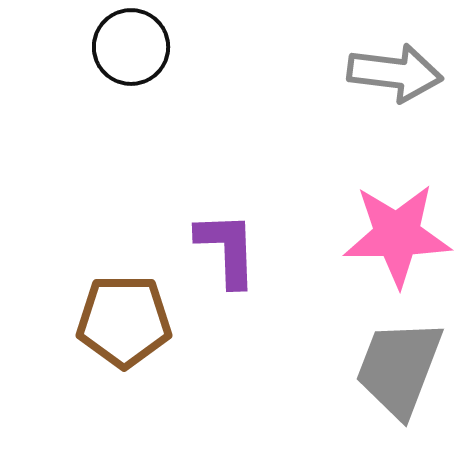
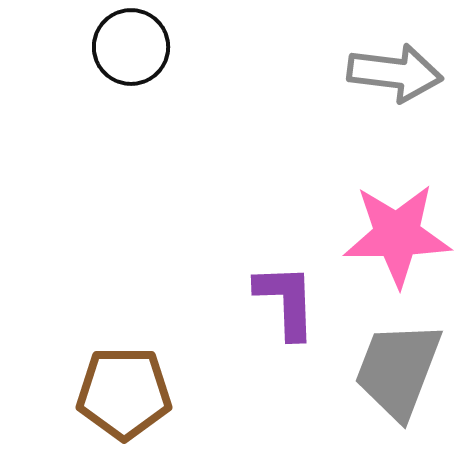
purple L-shape: moved 59 px right, 52 px down
brown pentagon: moved 72 px down
gray trapezoid: moved 1 px left, 2 px down
